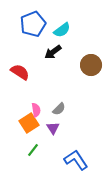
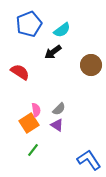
blue pentagon: moved 4 px left
purple triangle: moved 4 px right, 3 px up; rotated 24 degrees counterclockwise
blue L-shape: moved 13 px right
